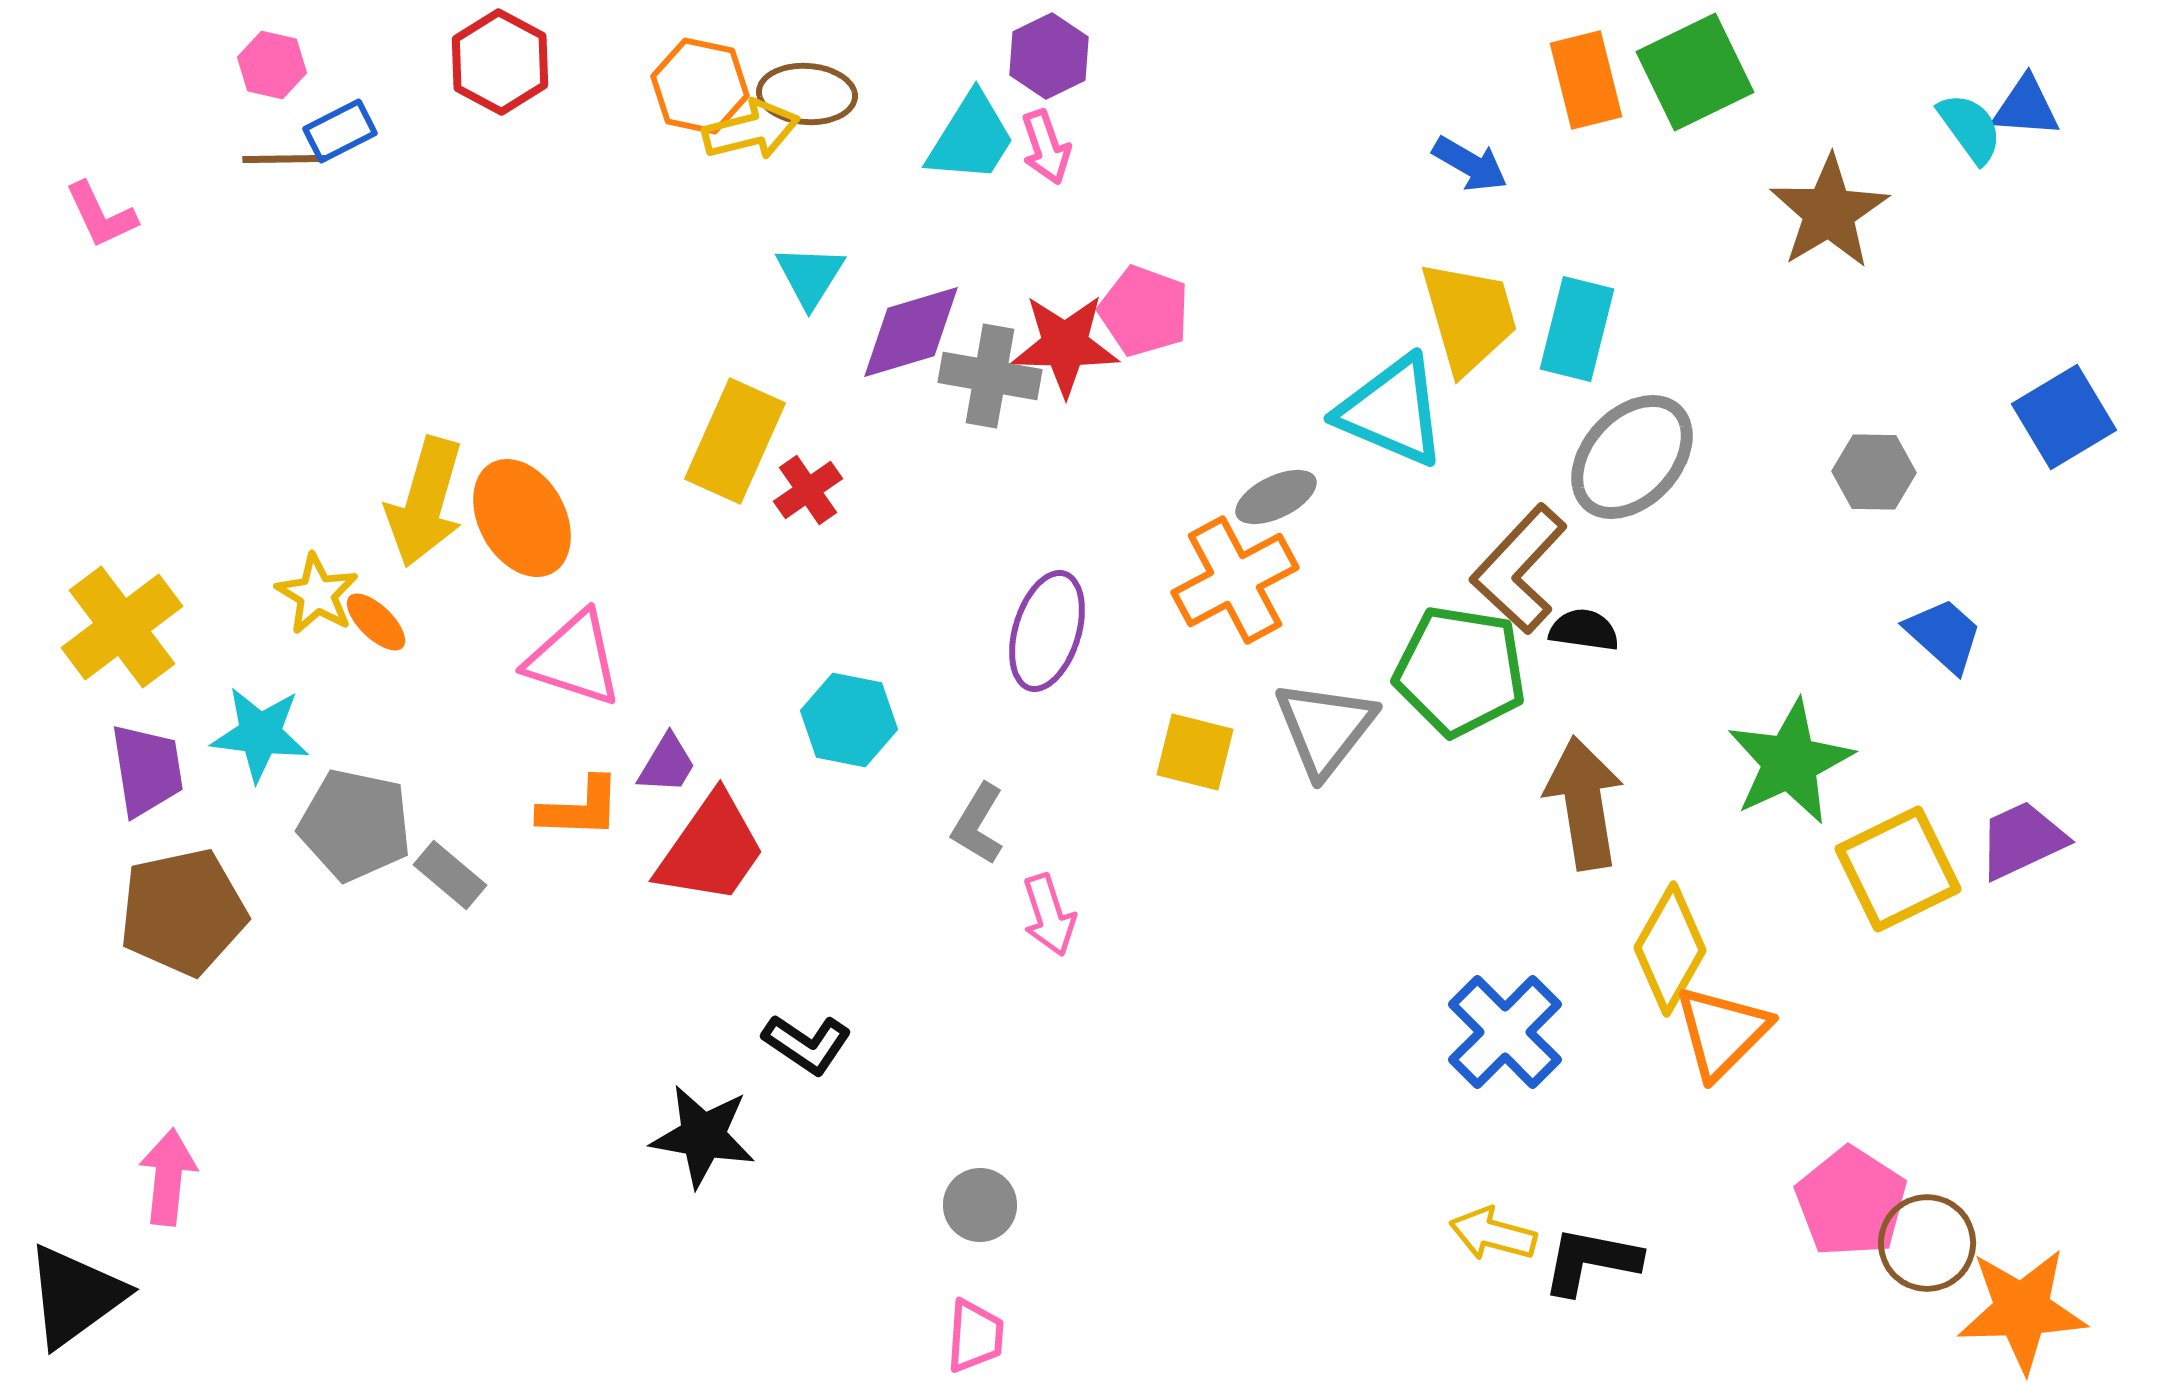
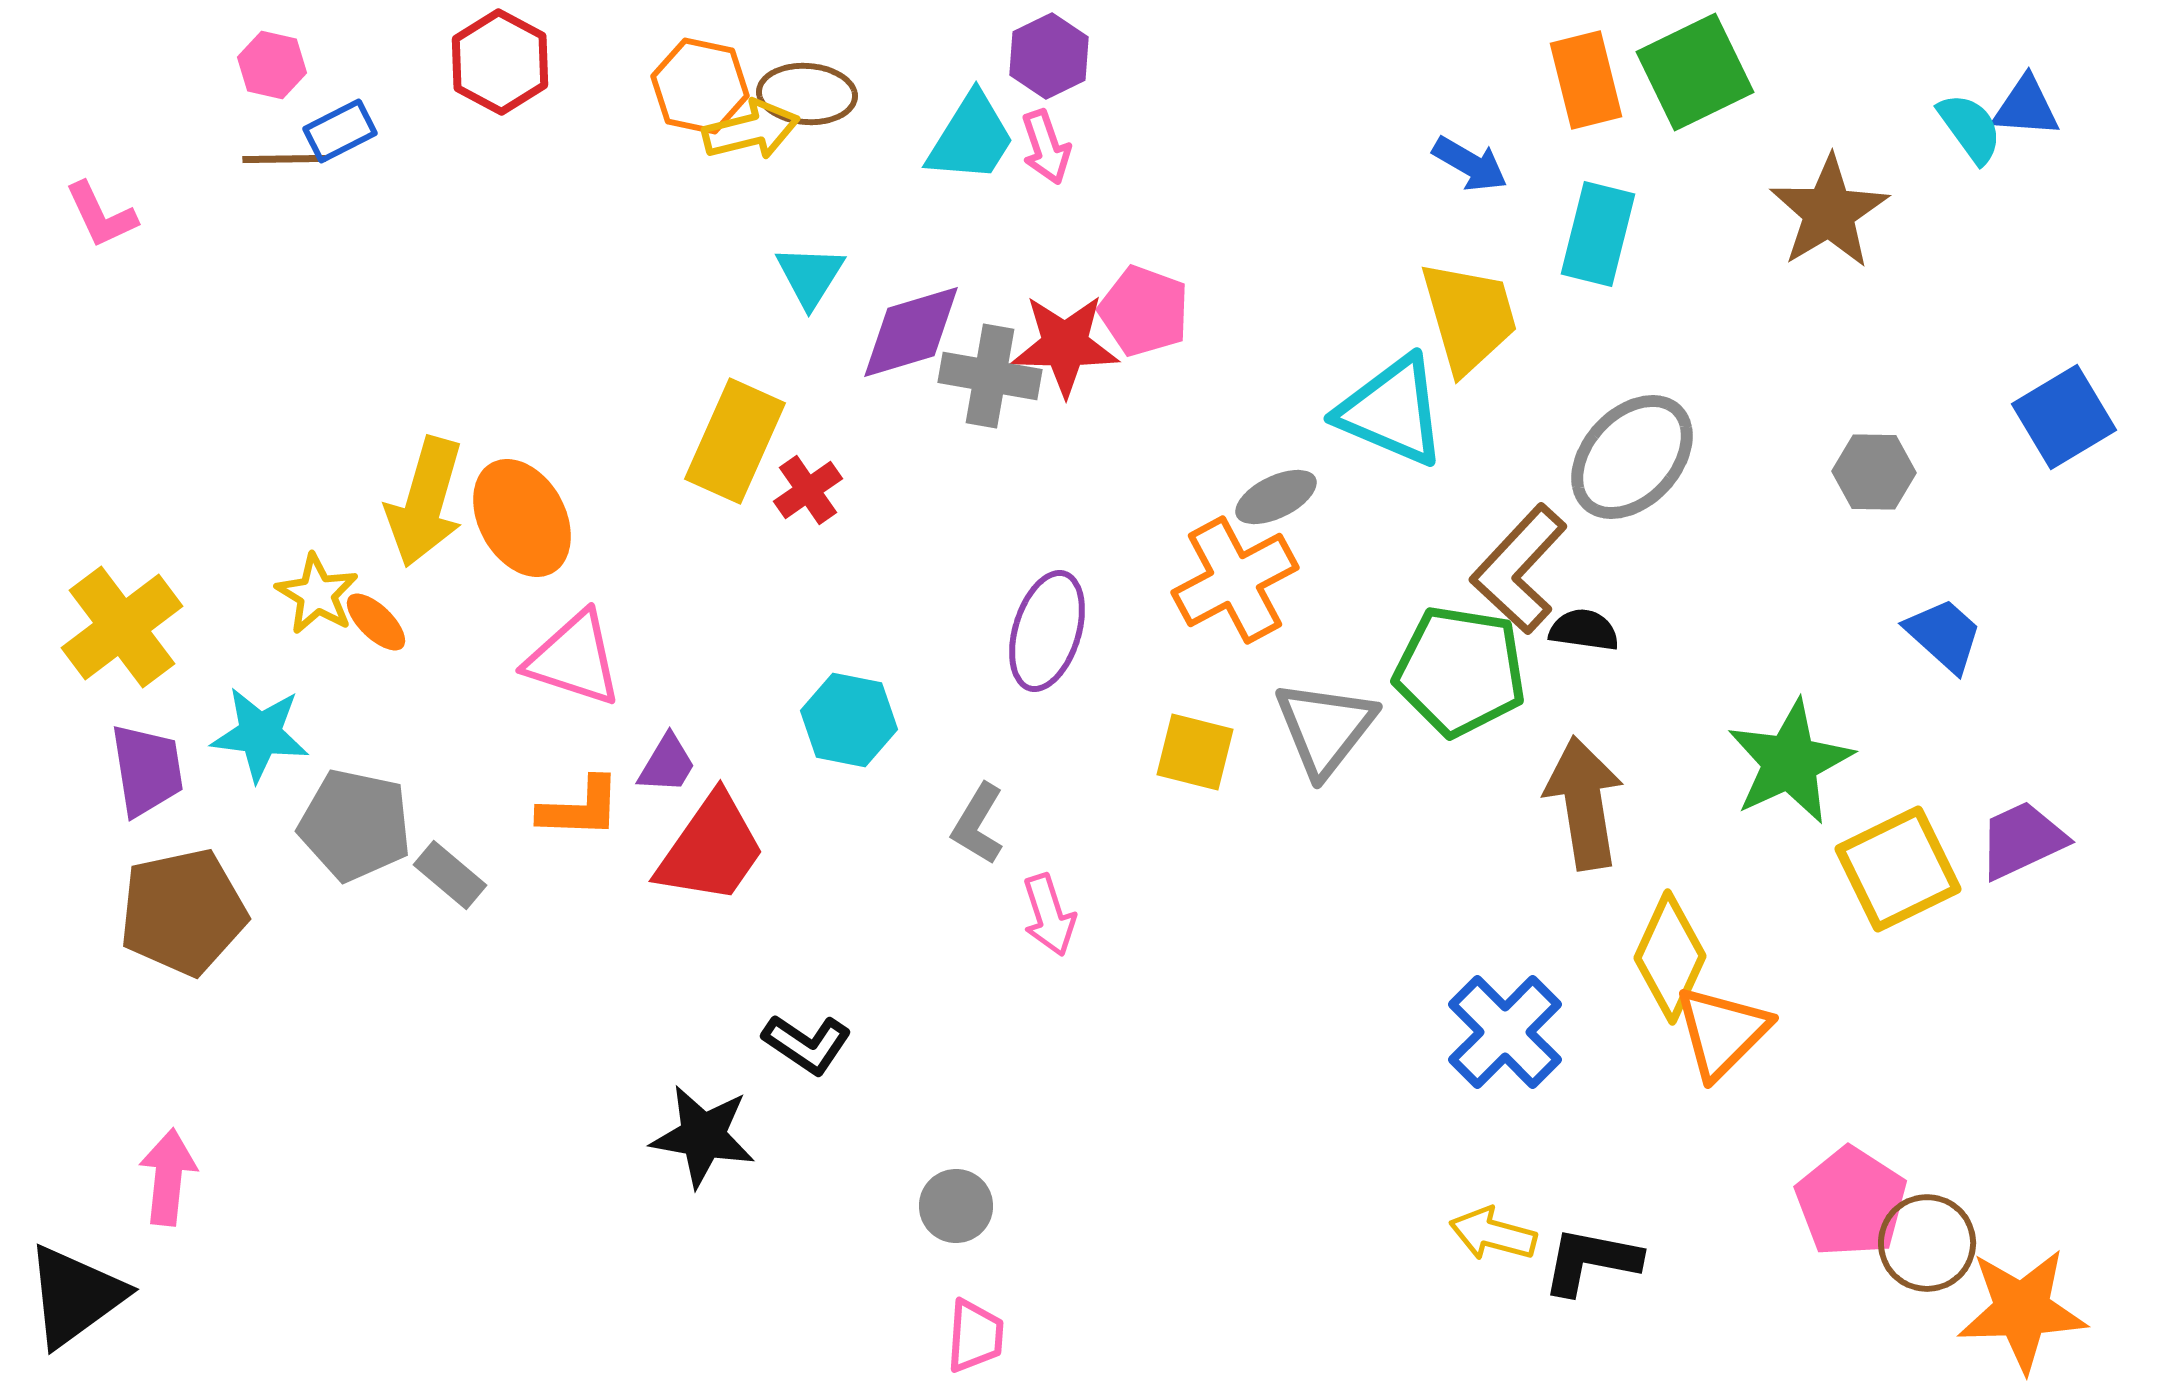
cyan rectangle at (1577, 329): moved 21 px right, 95 px up
yellow diamond at (1670, 949): moved 8 px down; rotated 5 degrees counterclockwise
gray circle at (980, 1205): moved 24 px left, 1 px down
